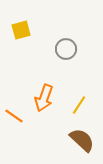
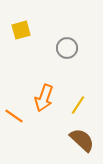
gray circle: moved 1 px right, 1 px up
yellow line: moved 1 px left
